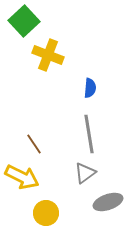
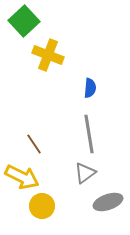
yellow circle: moved 4 px left, 7 px up
